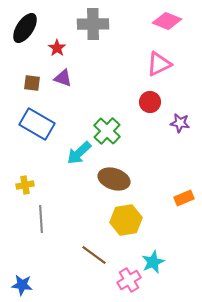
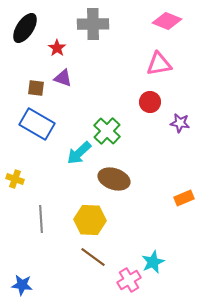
pink triangle: rotated 16 degrees clockwise
brown square: moved 4 px right, 5 px down
yellow cross: moved 10 px left, 6 px up; rotated 30 degrees clockwise
yellow hexagon: moved 36 px left; rotated 12 degrees clockwise
brown line: moved 1 px left, 2 px down
